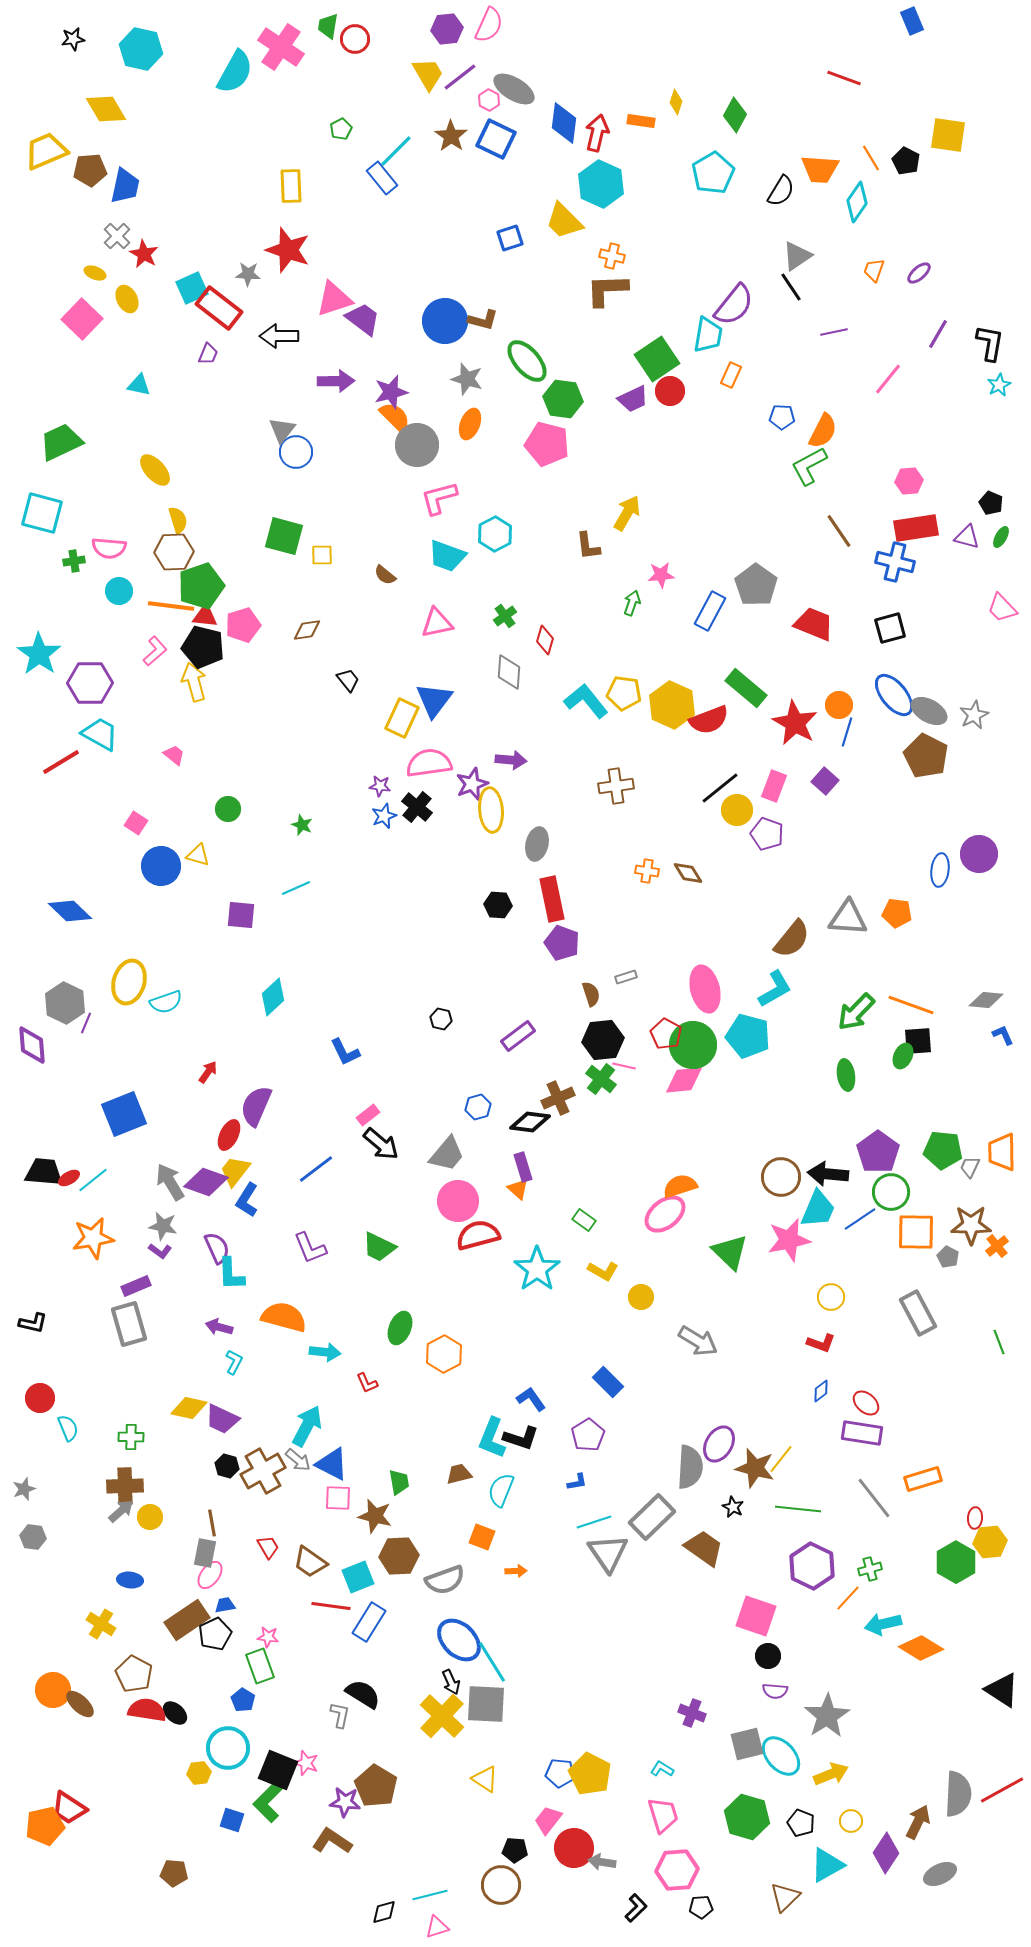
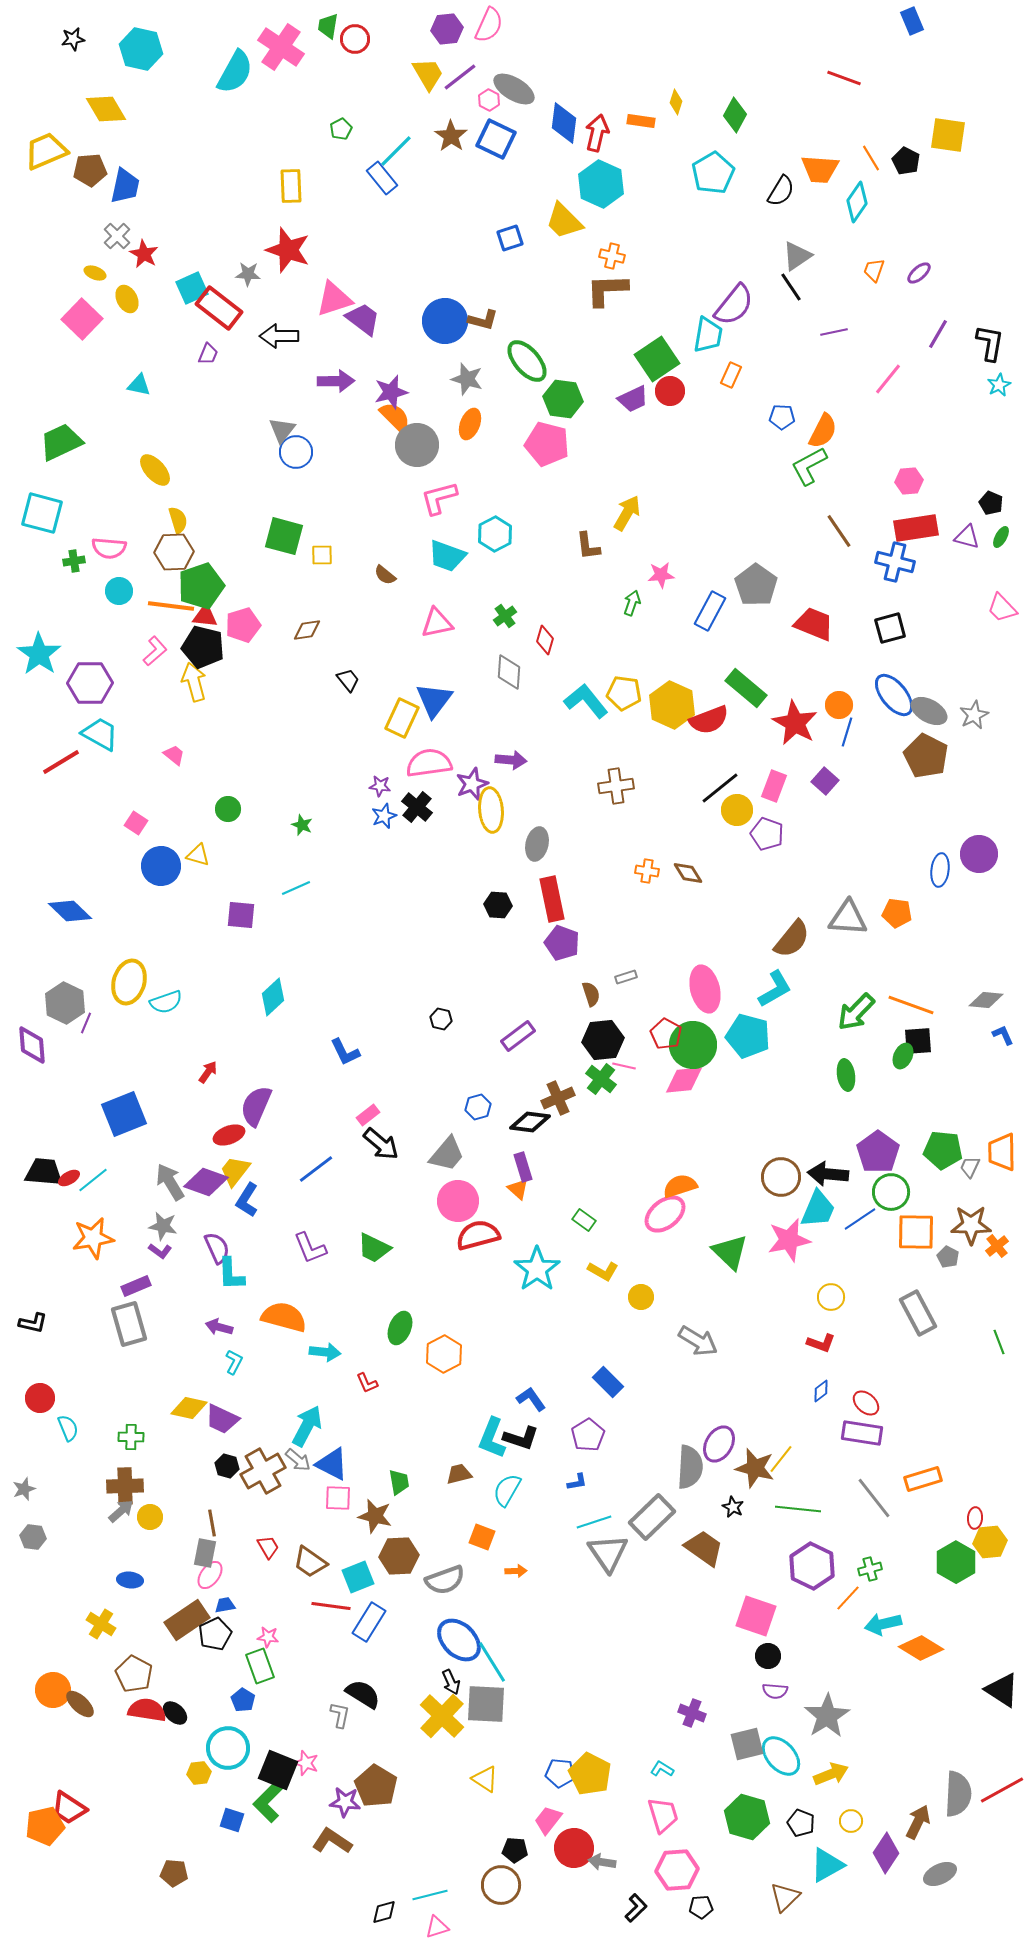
red ellipse at (229, 1135): rotated 44 degrees clockwise
green trapezoid at (379, 1247): moved 5 px left, 1 px down
cyan semicircle at (501, 1490): moved 6 px right; rotated 8 degrees clockwise
